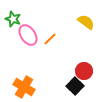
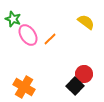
red circle: moved 3 px down
